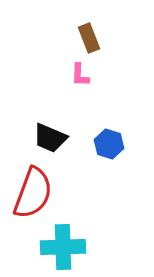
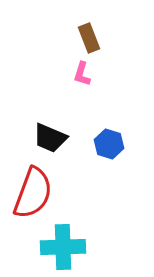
pink L-shape: moved 2 px right, 1 px up; rotated 15 degrees clockwise
